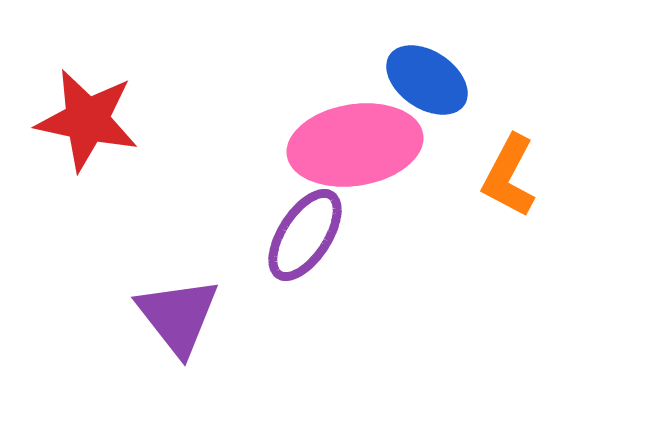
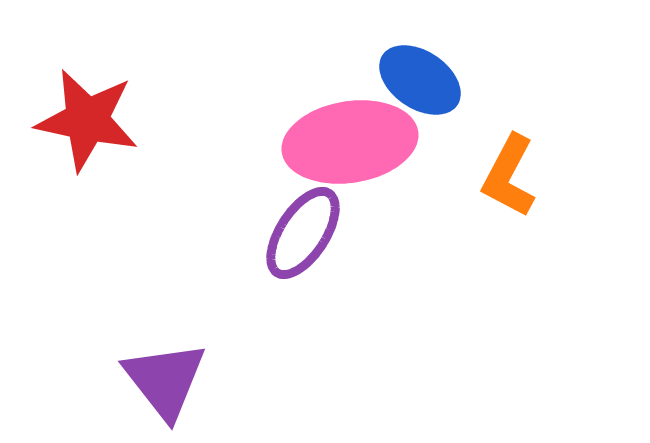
blue ellipse: moved 7 px left
pink ellipse: moved 5 px left, 3 px up
purple ellipse: moved 2 px left, 2 px up
purple triangle: moved 13 px left, 64 px down
